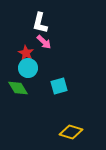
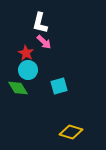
cyan circle: moved 2 px down
